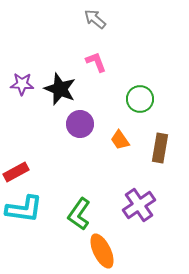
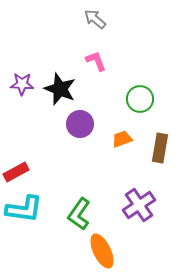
pink L-shape: moved 1 px up
orange trapezoid: moved 2 px right, 1 px up; rotated 105 degrees clockwise
